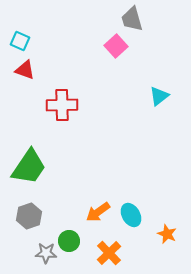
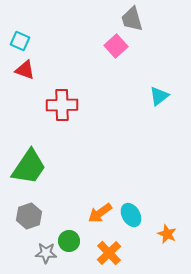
orange arrow: moved 2 px right, 1 px down
